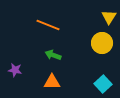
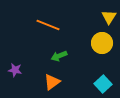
green arrow: moved 6 px right, 1 px down; rotated 42 degrees counterclockwise
orange triangle: rotated 36 degrees counterclockwise
